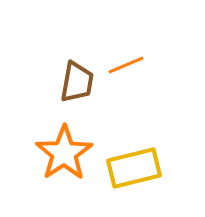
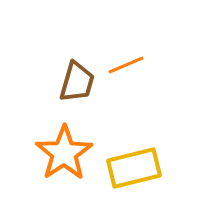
brown trapezoid: rotated 6 degrees clockwise
